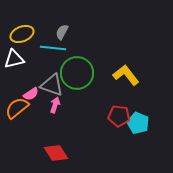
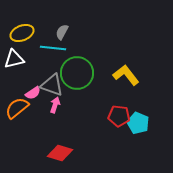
yellow ellipse: moved 1 px up
pink semicircle: moved 2 px right, 1 px up
red diamond: moved 4 px right; rotated 40 degrees counterclockwise
